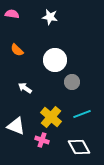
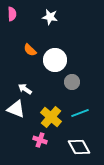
pink semicircle: rotated 80 degrees clockwise
orange semicircle: moved 13 px right
white arrow: moved 1 px down
cyan line: moved 2 px left, 1 px up
white triangle: moved 17 px up
pink cross: moved 2 px left
